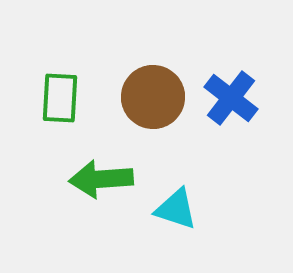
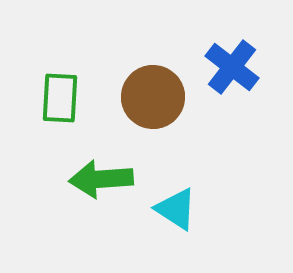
blue cross: moved 1 px right, 31 px up
cyan triangle: rotated 15 degrees clockwise
